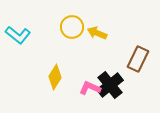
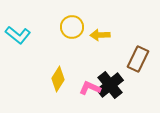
yellow arrow: moved 3 px right, 2 px down; rotated 24 degrees counterclockwise
yellow diamond: moved 3 px right, 2 px down
